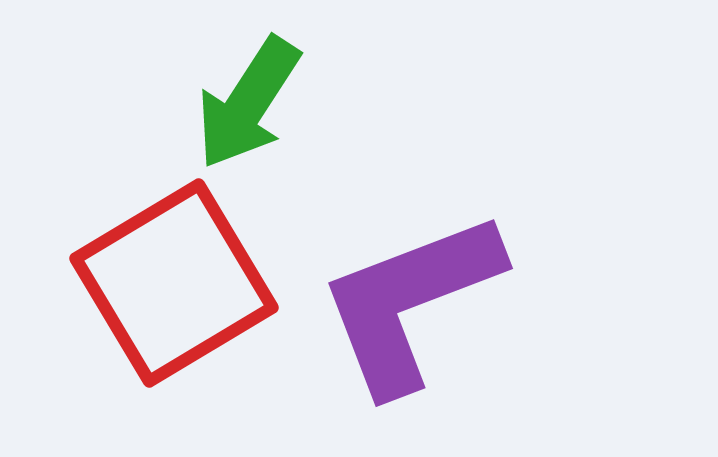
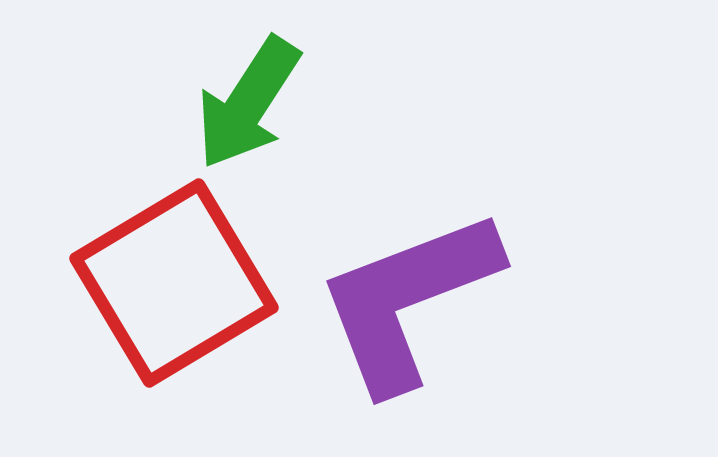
purple L-shape: moved 2 px left, 2 px up
